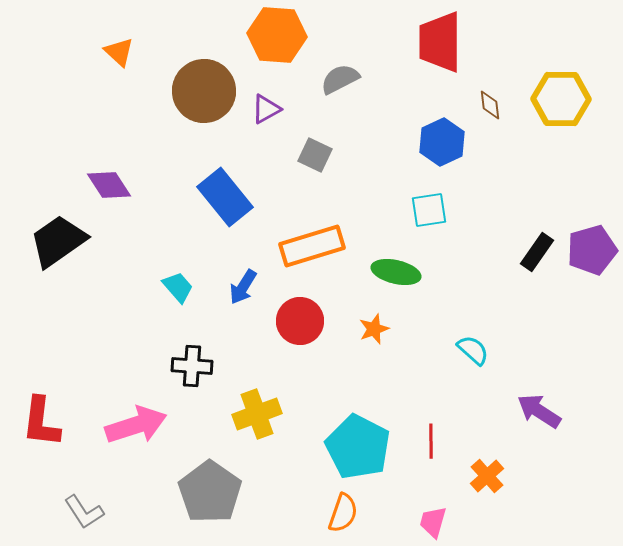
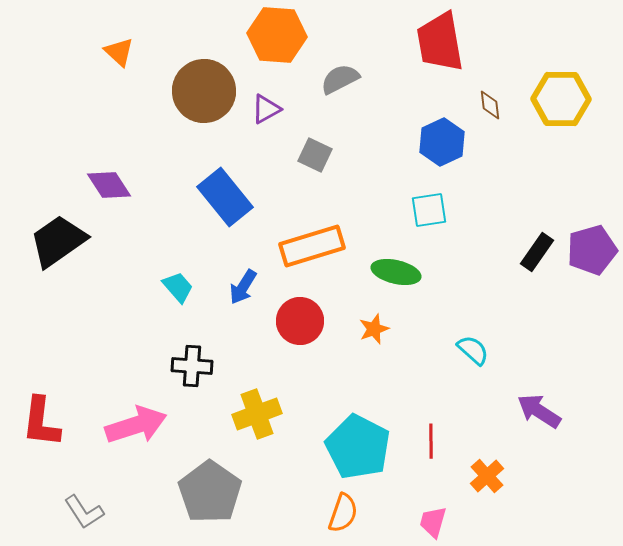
red trapezoid: rotated 10 degrees counterclockwise
